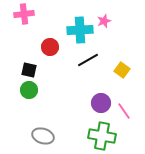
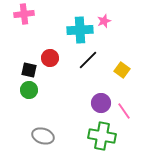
red circle: moved 11 px down
black line: rotated 15 degrees counterclockwise
